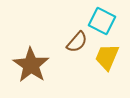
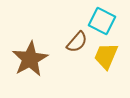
yellow trapezoid: moved 1 px left, 1 px up
brown star: moved 1 px left, 6 px up; rotated 9 degrees clockwise
